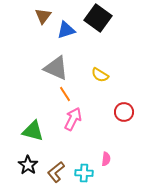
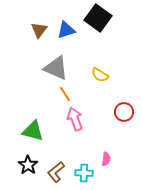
brown triangle: moved 4 px left, 14 px down
pink arrow: moved 2 px right; rotated 45 degrees counterclockwise
